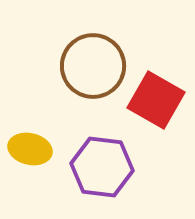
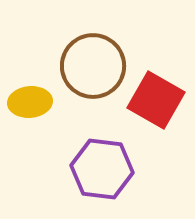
yellow ellipse: moved 47 px up; rotated 18 degrees counterclockwise
purple hexagon: moved 2 px down
